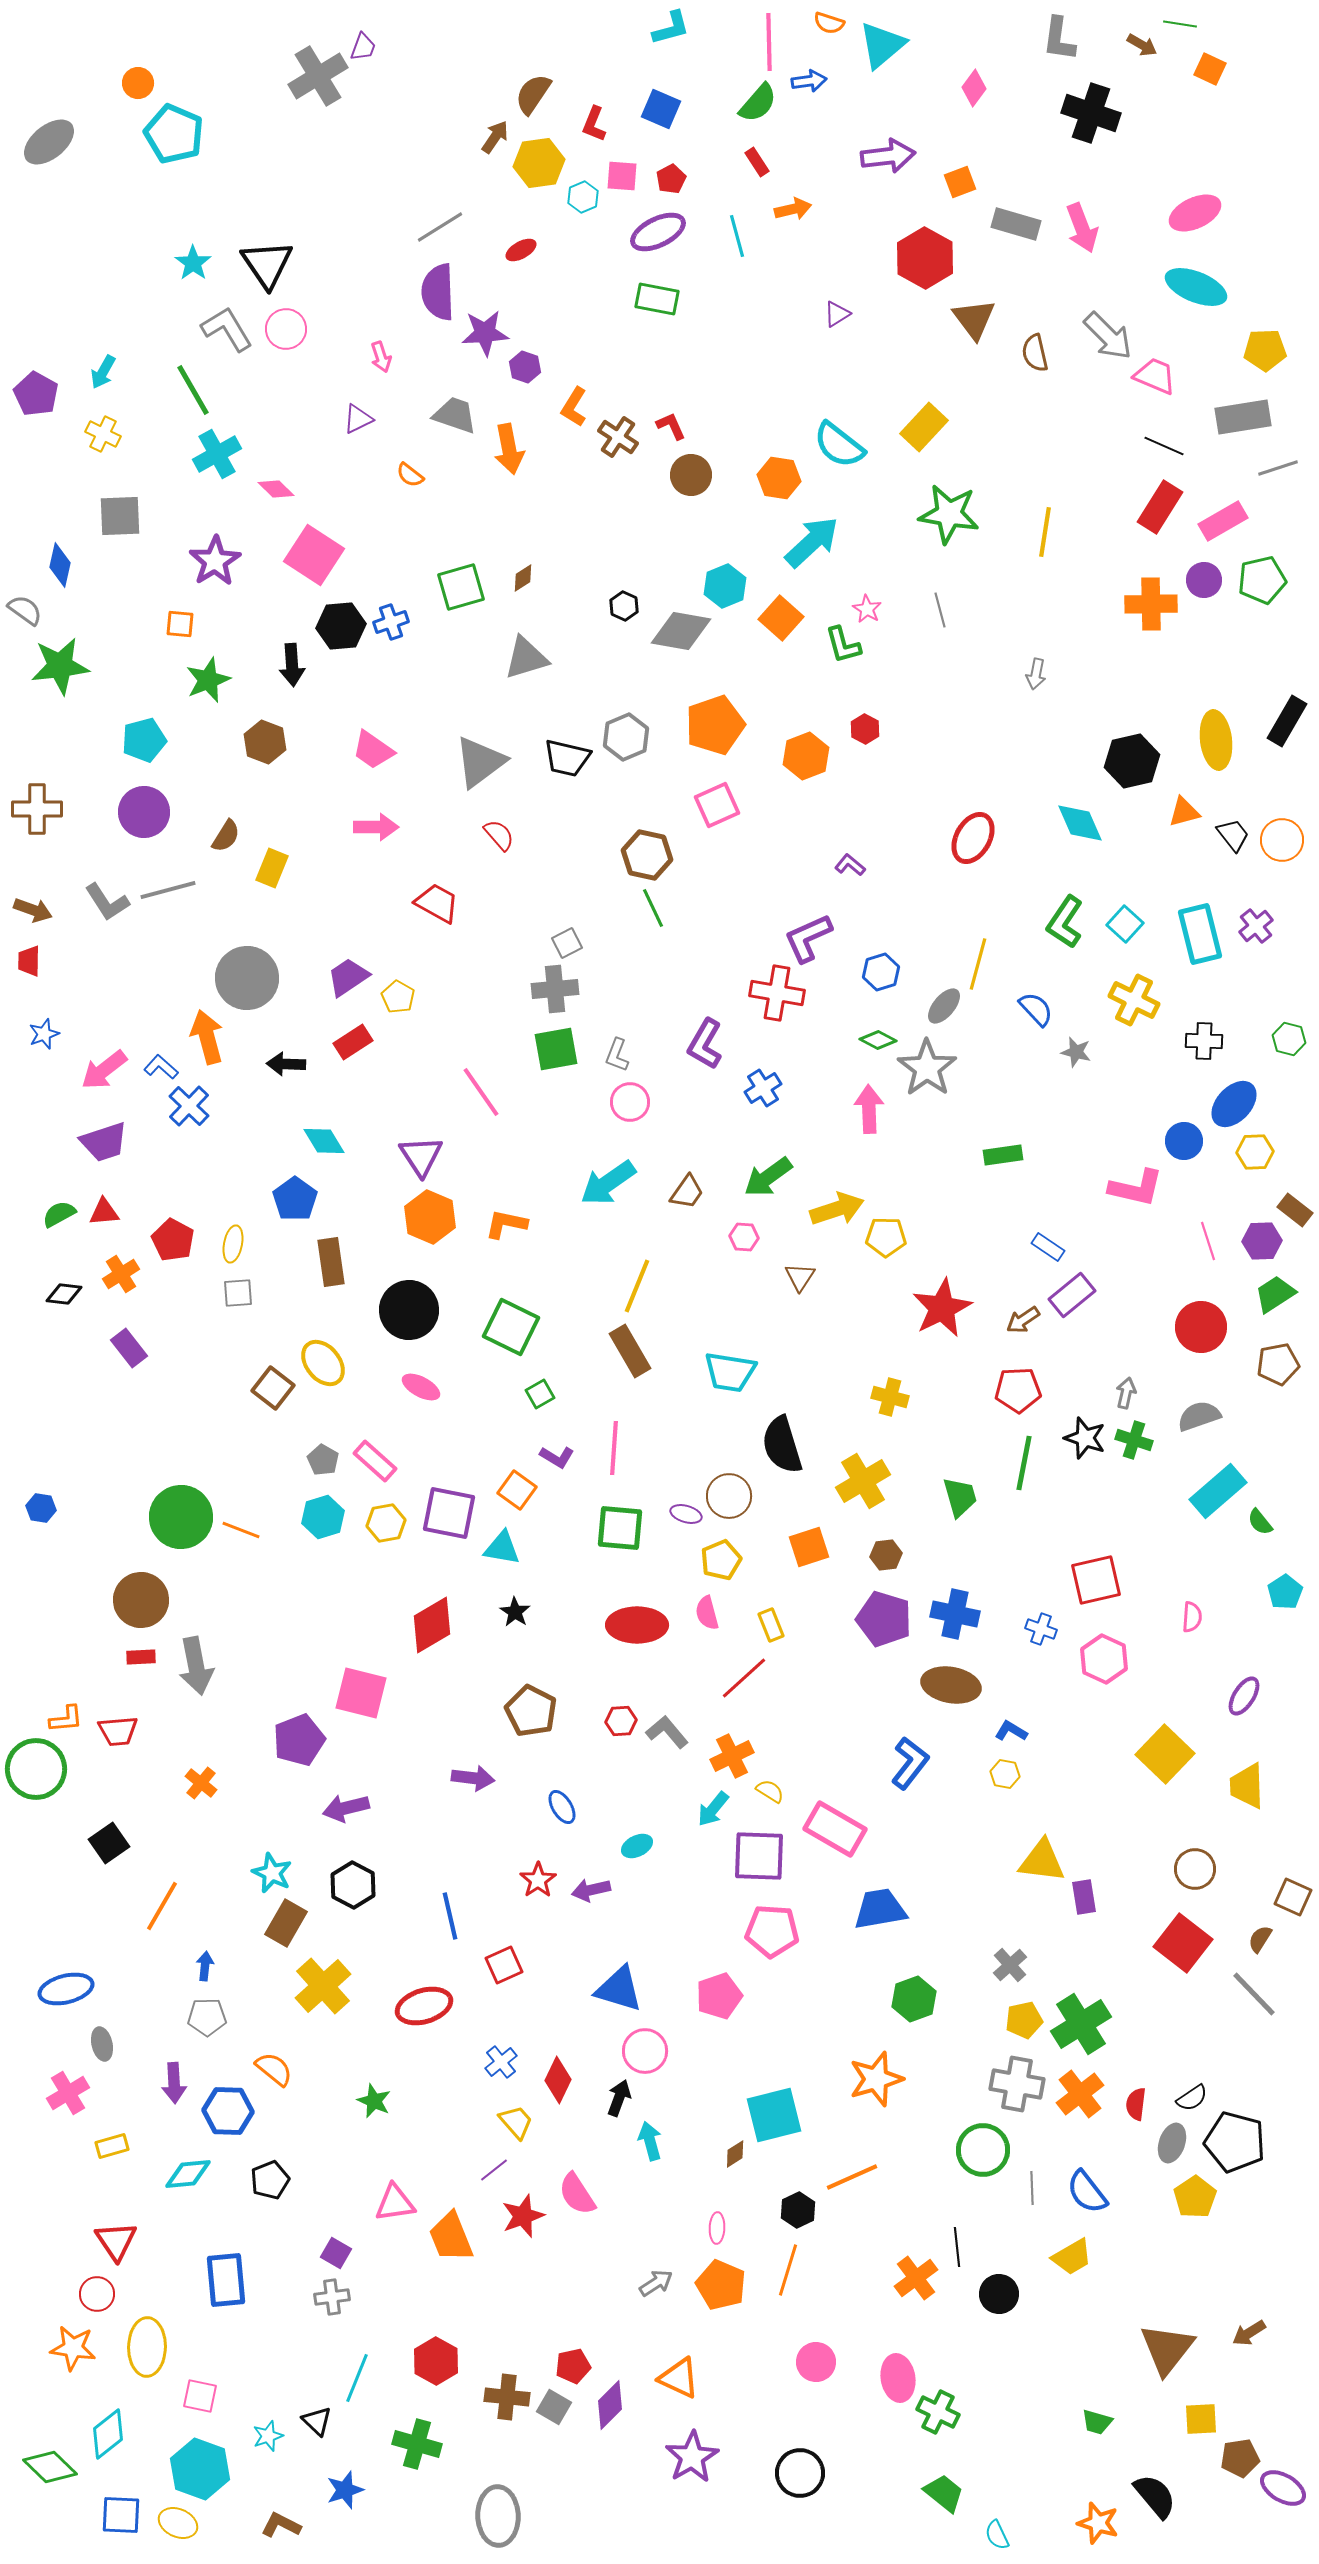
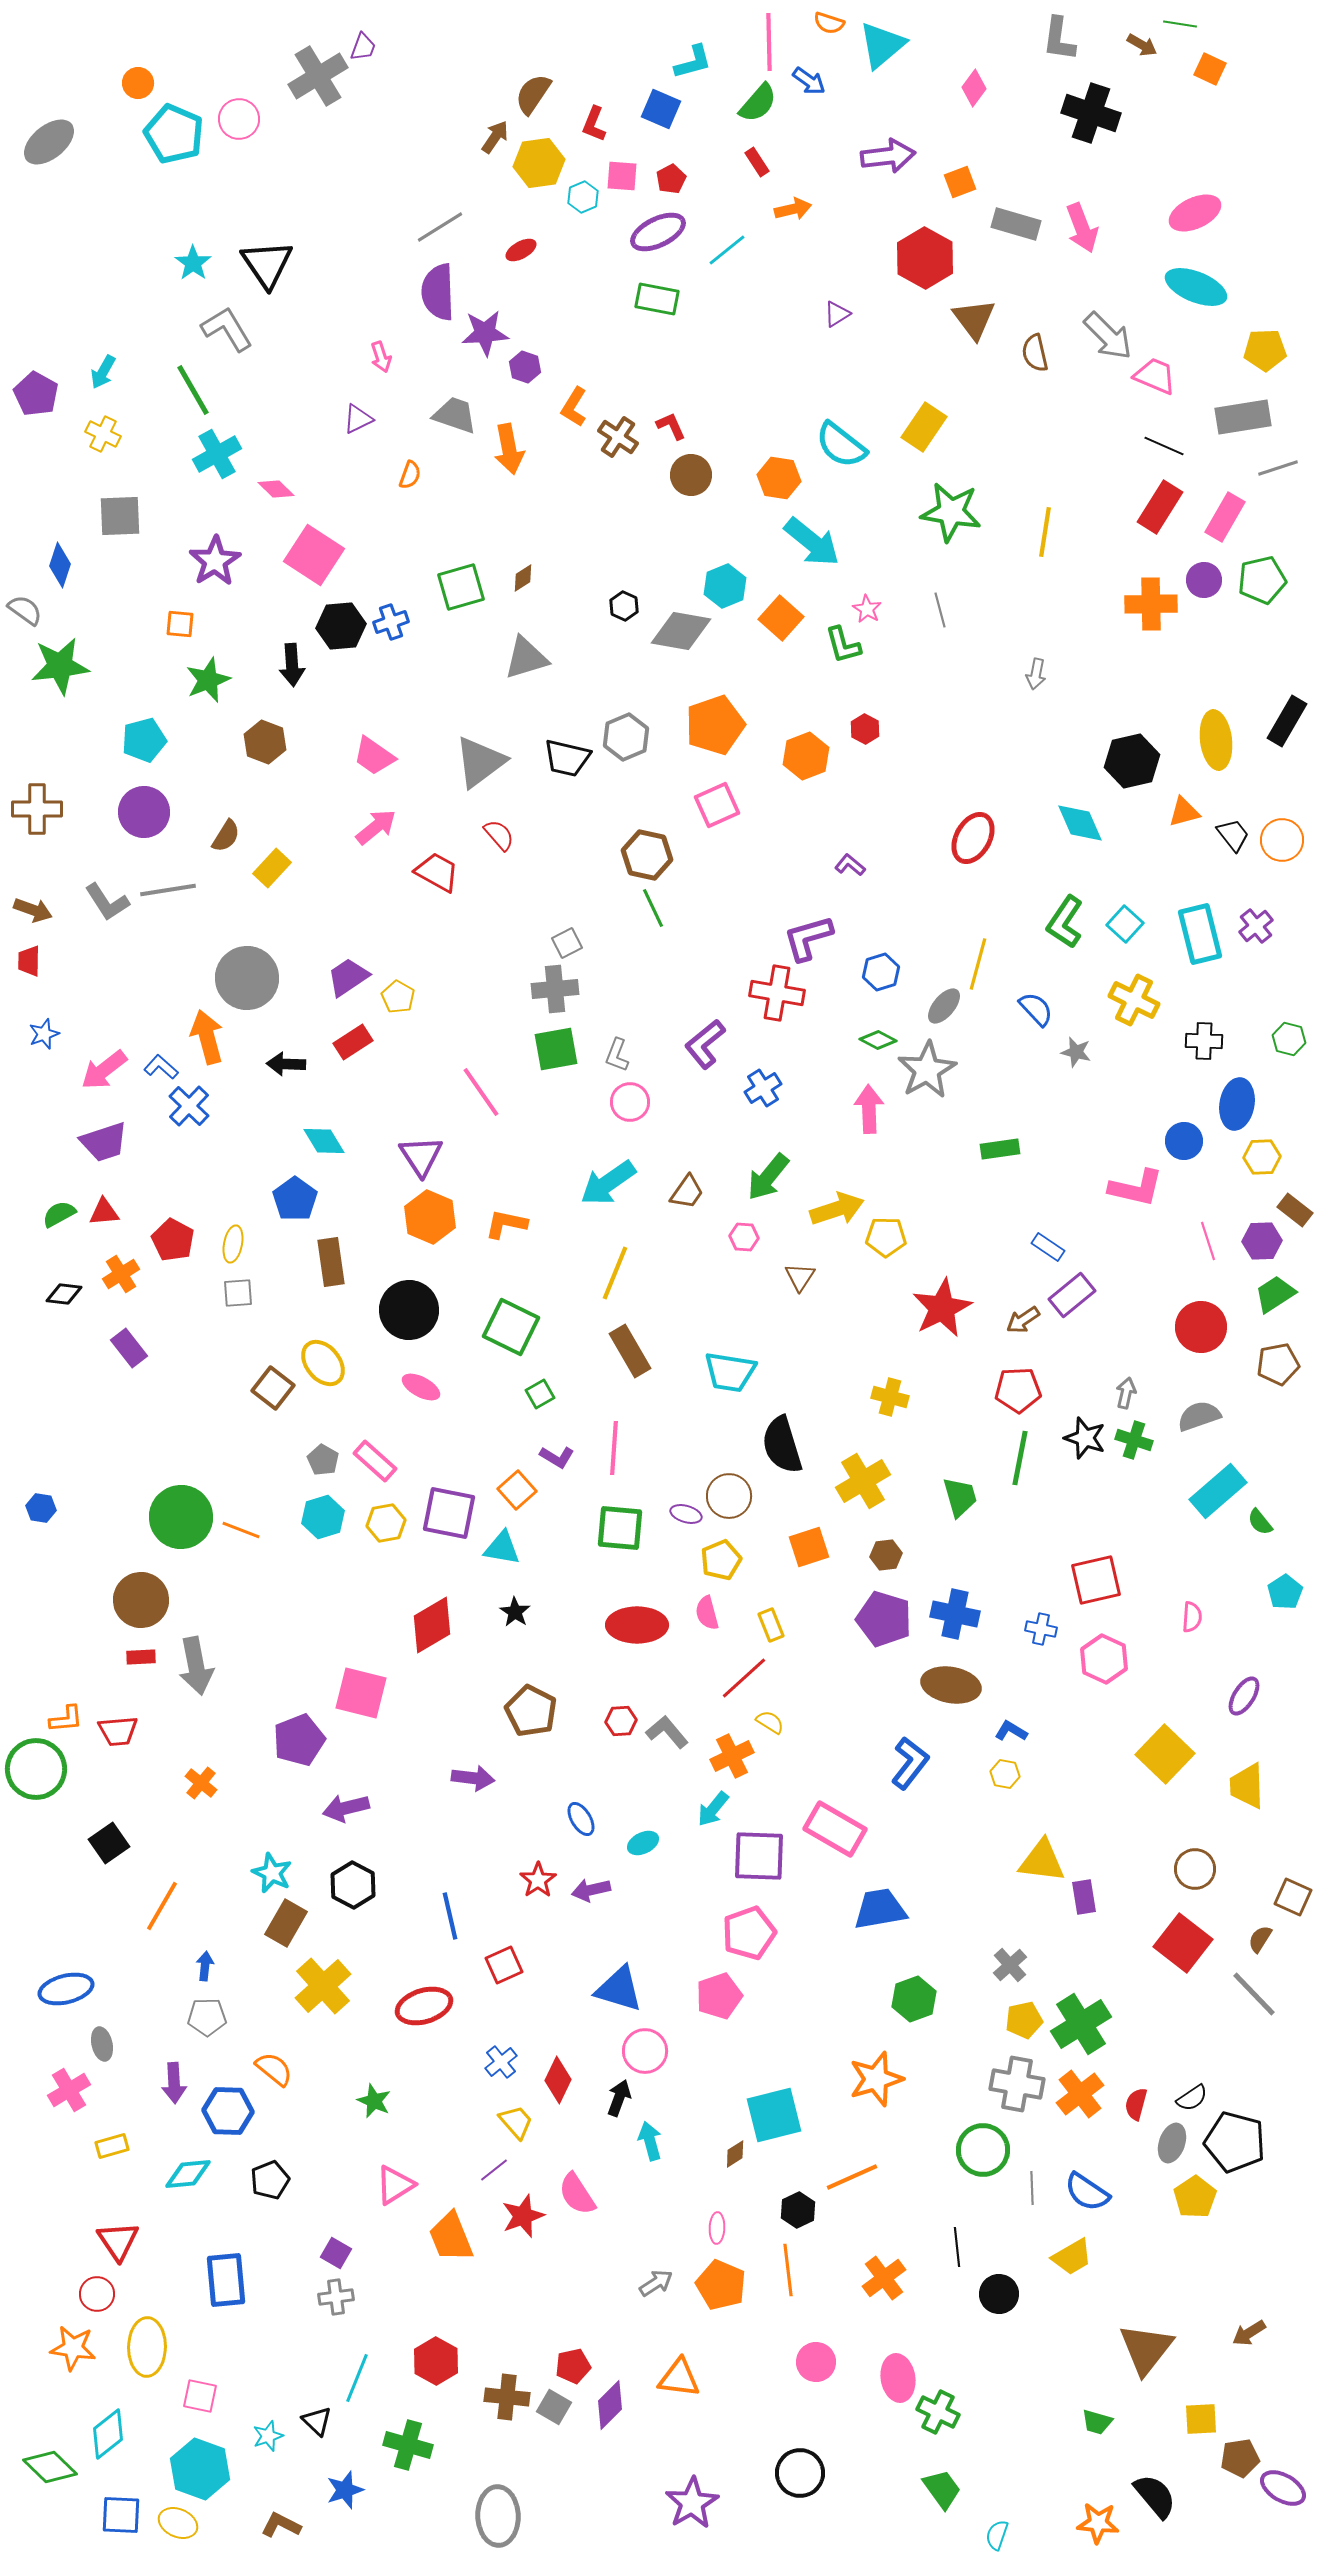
cyan L-shape at (671, 28): moved 22 px right, 34 px down
blue arrow at (809, 81): rotated 44 degrees clockwise
cyan line at (737, 236): moved 10 px left, 14 px down; rotated 66 degrees clockwise
pink circle at (286, 329): moved 47 px left, 210 px up
yellow rectangle at (924, 427): rotated 9 degrees counterclockwise
cyan semicircle at (839, 445): moved 2 px right
orange semicircle at (410, 475): rotated 108 degrees counterclockwise
green star at (949, 514): moved 2 px right, 2 px up
pink rectangle at (1223, 521): moved 2 px right, 4 px up; rotated 30 degrees counterclockwise
cyan arrow at (812, 542): rotated 82 degrees clockwise
blue diamond at (60, 565): rotated 6 degrees clockwise
pink trapezoid at (373, 750): moved 1 px right, 6 px down
pink arrow at (376, 827): rotated 39 degrees counterclockwise
yellow rectangle at (272, 868): rotated 21 degrees clockwise
gray line at (168, 890): rotated 6 degrees clockwise
red trapezoid at (437, 903): moved 31 px up
purple L-shape at (808, 938): rotated 8 degrees clockwise
purple L-shape at (705, 1044): rotated 21 degrees clockwise
gray star at (927, 1068): moved 2 px down; rotated 6 degrees clockwise
blue ellipse at (1234, 1104): moved 3 px right; rotated 33 degrees counterclockwise
yellow hexagon at (1255, 1152): moved 7 px right, 5 px down
green rectangle at (1003, 1155): moved 3 px left, 6 px up
green arrow at (768, 1177): rotated 15 degrees counterclockwise
yellow line at (637, 1286): moved 22 px left, 13 px up
green line at (1024, 1463): moved 4 px left, 5 px up
orange square at (517, 1490): rotated 12 degrees clockwise
blue cross at (1041, 1629): rotated 8 degrees counterclockwise
yellow semicircle at (770, 1791): moved 69 px up
blue ellipse at (562, 1807): moved 19 px right, 12 px down
cyan ellipse at (637, 1846): moved 6 px right, 3 px up
pink pentagon at (772, 1931): moved 23 px left, 2 px down; rotated 24 degrees counterclockwise
pink cross at (68, 2093): moved 1 px right, 3 px up
red semicircle at (1136, 2104): rotated 8 degrees clockwise
blue semicircle at (1087, 2192): rotated 18 degrees counterclockwise
pink triangle at (395, 2203): moved 18 px up; rotated 24 degrees counterclockwise
red triangle at (116, 2241): moved 2 px right
orange line at (788, 2270): rotated 24 degrees counterclockwise
orange cross at (916, 2278): moved 32 px left
gray cross at (332, 2297): moved 4 px right
brown triangle at (1167, 2349): moved 21 px left
orange triangle at (679, 2378): rotated 18 degrees counterclockwise
green cross at (417, 2444): moved 9 px left, 1 px down
purple star at (692, 2457): moved 46 px down
green trapezoid at (944, 2493): moved 2 px left, 4 px up; rotated 15 degrees clockwise
orange star at (1098, 2523): rotated 12 degrees counterclockwise
cyan semicircle at (997, 2535): rotated 44 degrees clockwise
